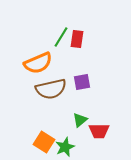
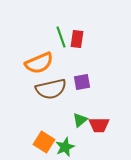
green line: rotated 50 degrees counterclockwise
orange semicircle: moved 1 px right
red trapezoid: moved 6 px up
